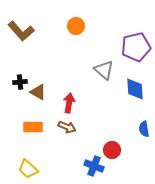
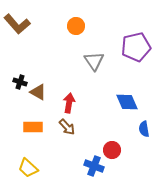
brown L-shape: moved 4 px left, 7 px up
gray triangle: moved 10 px left, 9 px up; rotated 15 degrees clockwise
black cross: rotated 24 degrees clockwise
blue diamond: moved 8 px left, 13 px down; rotated 20 degrees counterclockwise
brown arrow: rotated 24 degrees clockwise
yellow trapezoid: moved 1 px up
